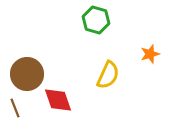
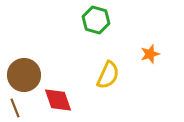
brown circle: moved 3 px left, 1 px down
